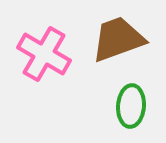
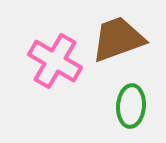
pink cross: moved 11 px right, 7 px down
